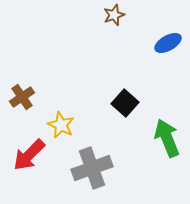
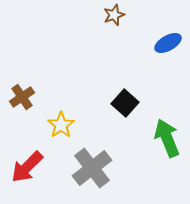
yellow star: rotated 12 degrees clockwise
red arrow: moved 2 px left, 12 px down
gray cross: rotated 18 degrees counterclockwise
